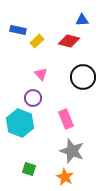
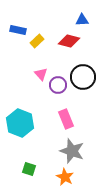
purple circle: moved 25 px right, 13 px up
